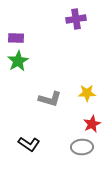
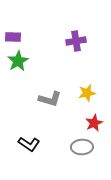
purple cross: moved 22 px down
purple rectangle: moved 3 px left, 1 px up
yellow star: rotated 12 degrees counterclockwise
red star: moved 2 px right, 1 px up
